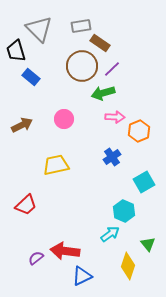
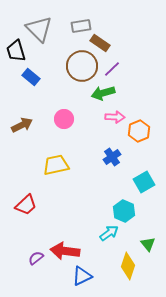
cyan arrow: moved 1 px left, 1 px up
